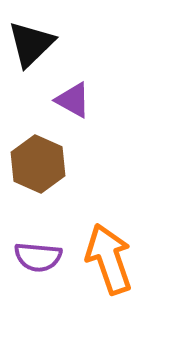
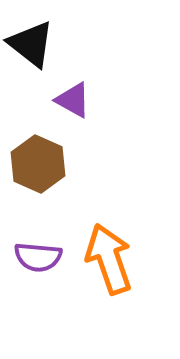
black triangle: rotated 38 degrees counterclockwise
